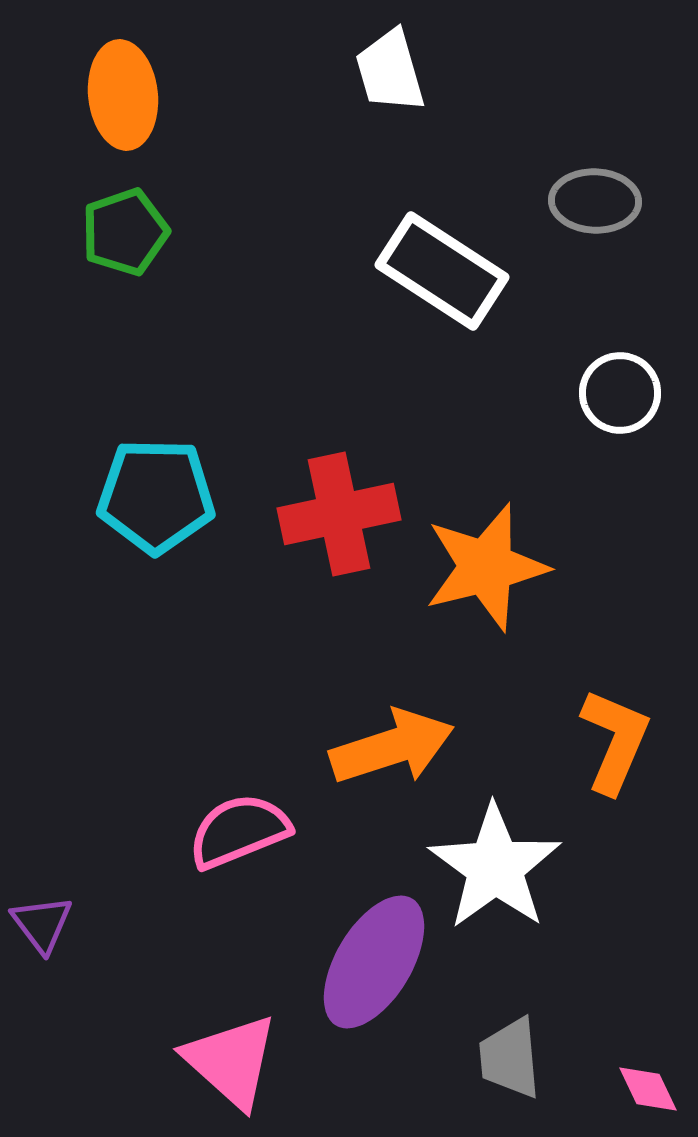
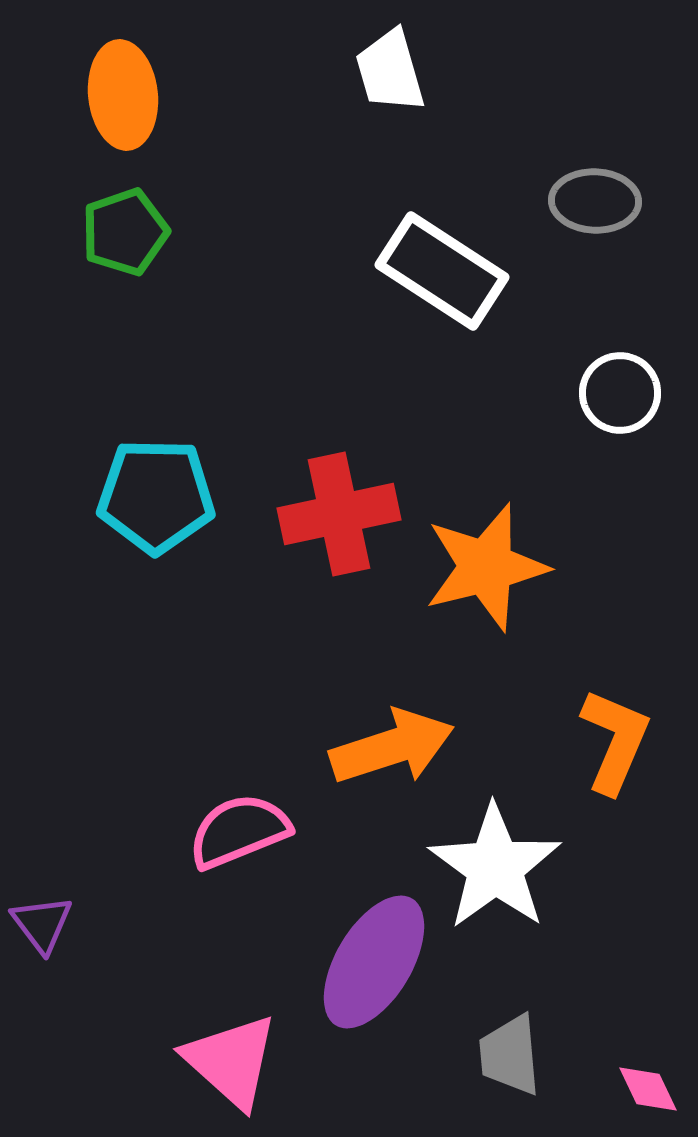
gray trapezoid: moved 3 px up
